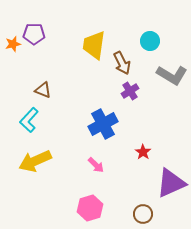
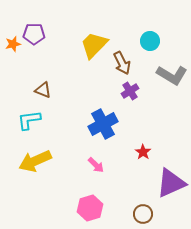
yellow trapezoid: rotated 36 degrees clockwise
cyan L-shape: rotated 40 degrees clockwise
